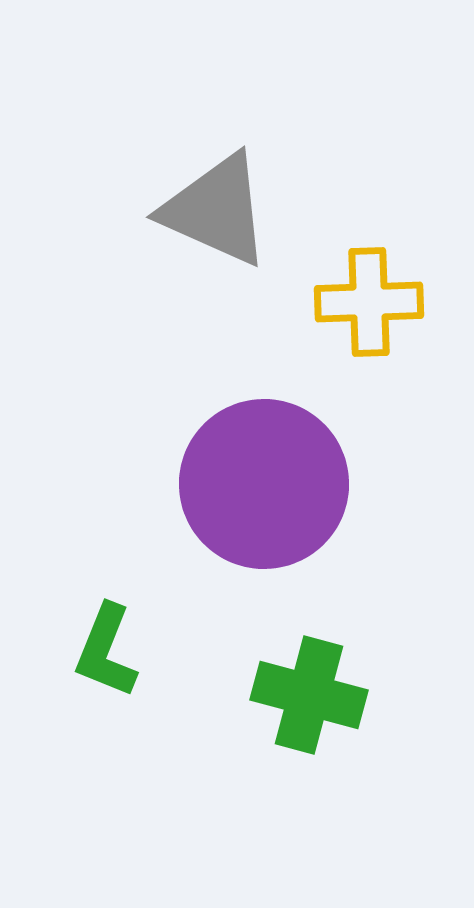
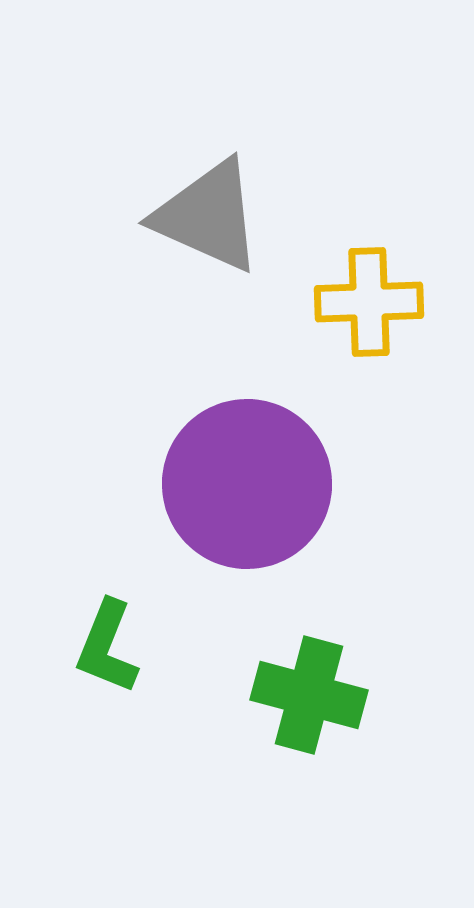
gray triangle: moved 8 px left, 6 px down
purple circle: moved 17 px left
green L-shape: moved 1 px right, 4 px up
